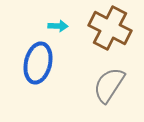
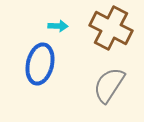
brown cross: moved 1 px right
blue ellipse: moved 2 px right, 1 px down
